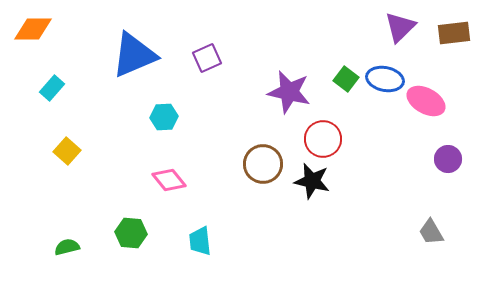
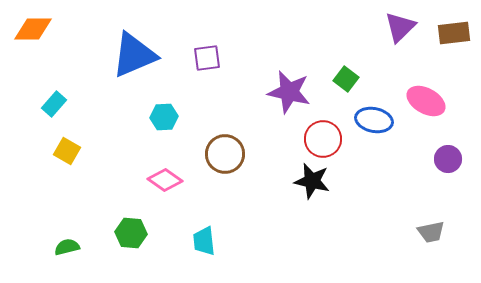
purple square: rotated 16 degrees clockwise
blue ellipse: moved 11 px left, 41 px down
cyan rectangle: moved 2 px right, 16 px down
yellow square: rotated 12 degrees counterclockwise
brown circle: moved 38 px left, 10 px up
pink diamond: moved 4 px left; rotated 16 degrees counterclockwise
gray trapezoid: rotated 72 degrees counterclockwise
cyan trapezoid: moved 4 px right
